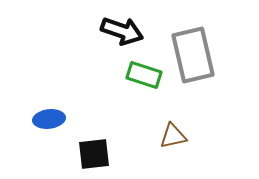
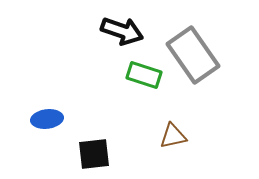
gray rectangle: rotated 22 degrees counterclockwise
blue ellipse: moved 2 px left
